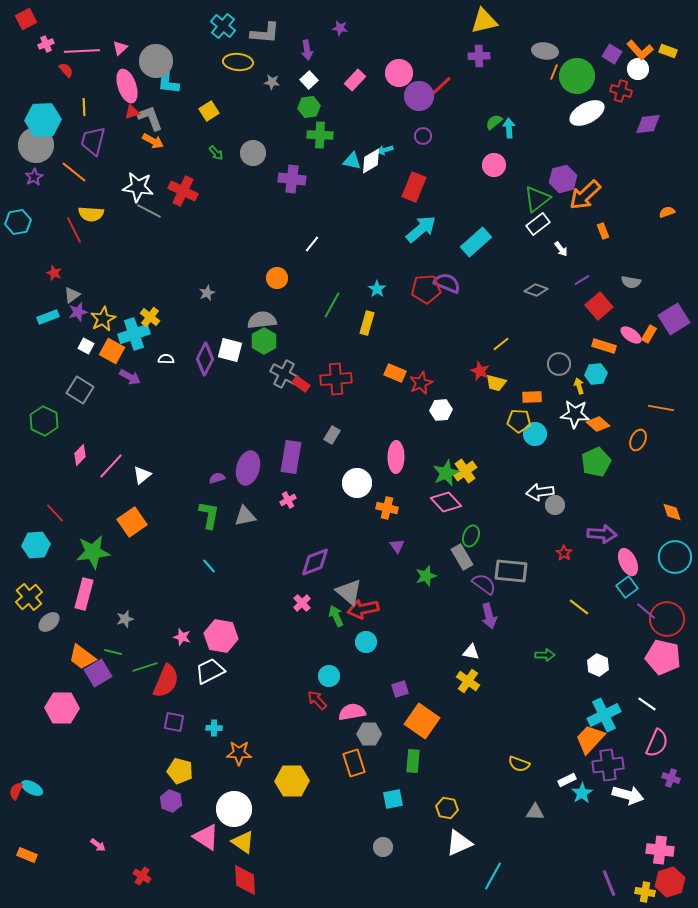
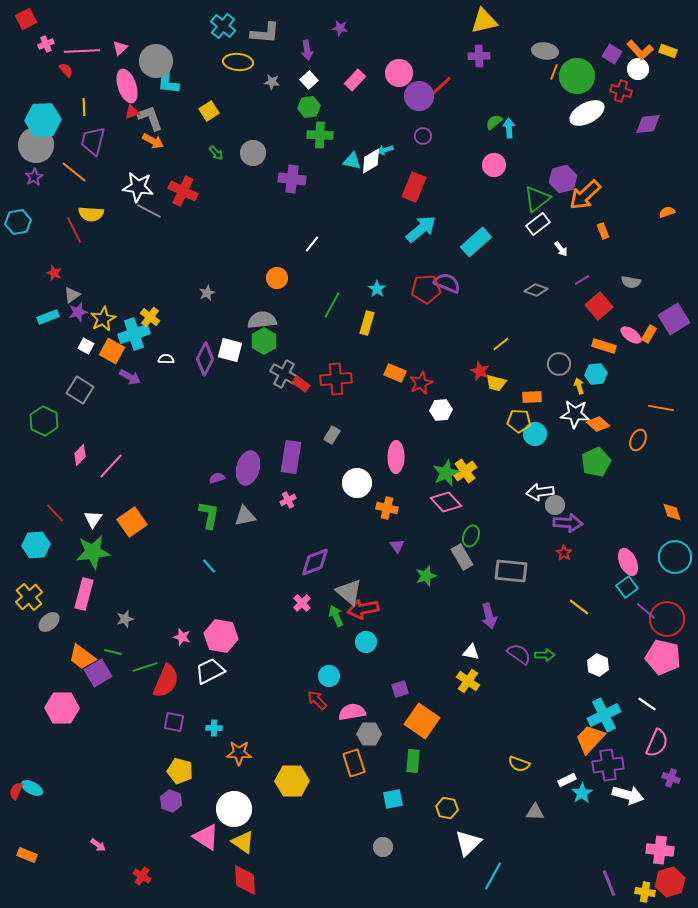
white triangle at (142, 475): moved 49 px left, 44 px down; rotated 18 degrees counterclockwise
purple arrow at (602, 534): moved 34 px left, 11 px up
purple semicircle at (484, 584): moved 35 px right, 70 px down
white triangle at (459, 843): moved 9 px right; rotated 20 degrees counterclockwise
